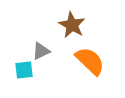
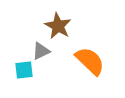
brown star: moved 14 px left, 1 px down
